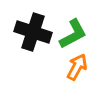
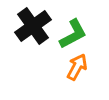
black cross: moved 6 px up; rotated 36 degrees clockwise
